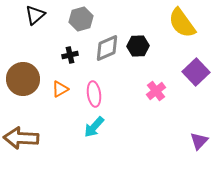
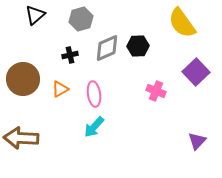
pink cross: rotated 30 degrees counterclockwise
purple triangle: moved 2 px left
